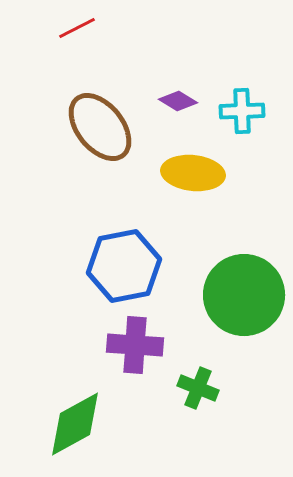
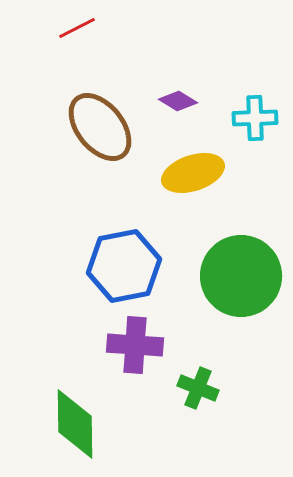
cyan cross: moved 13 px right, 7 px down
yellow ellipse: rotated 24 degrees counterclockwise
green circle: moved 3 px left, 19 px up
green diamond: rotated 62 degrees counterclockwise
